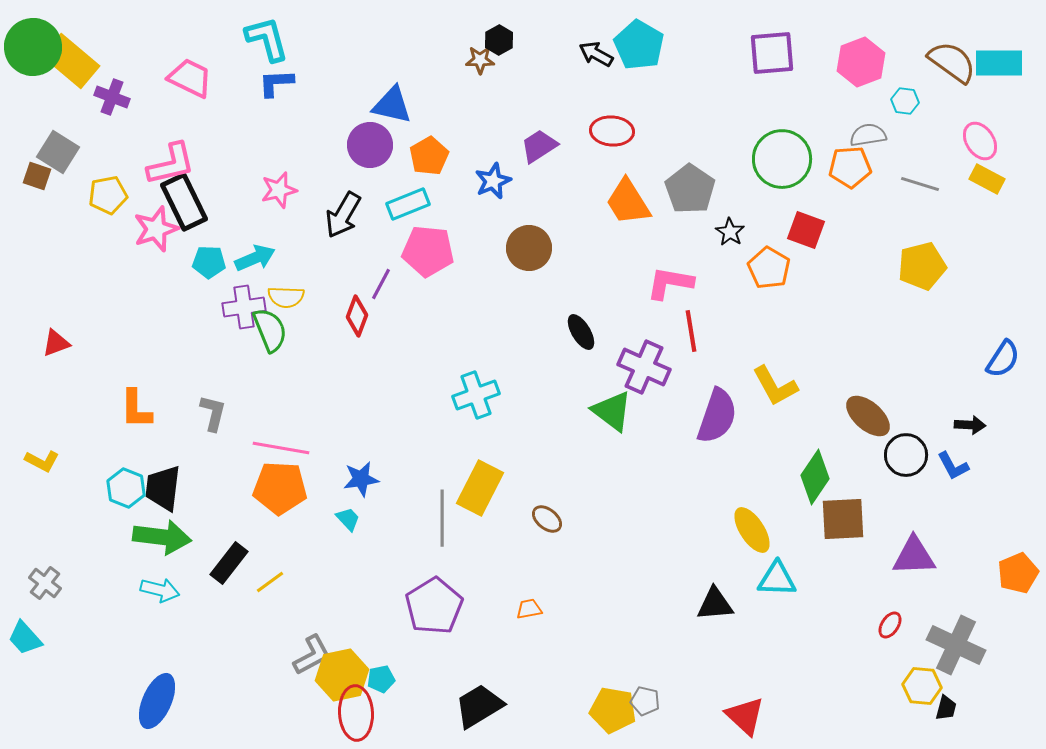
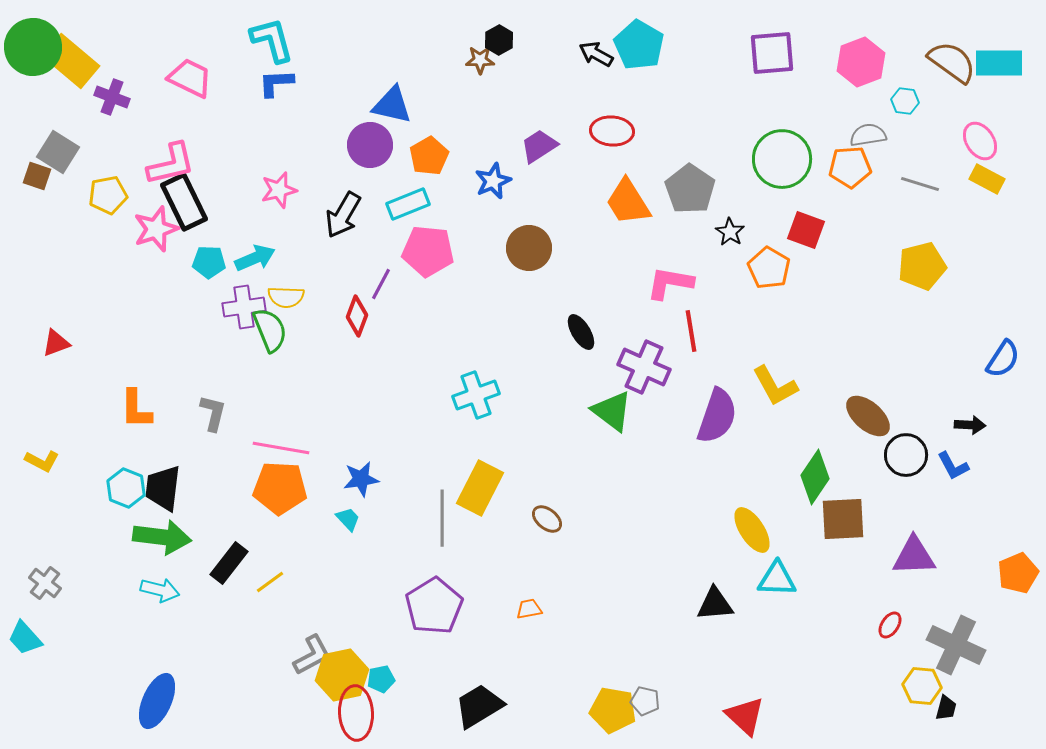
cyan L-shape at (267, 39): moved 5 px right, 1 px down
